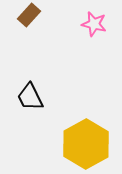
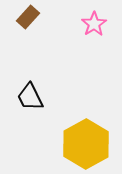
brown rectangle: moved 1 px left, 2 px down
pink star: rotated 25 degrees clockwise
